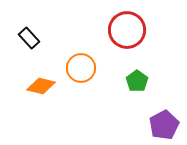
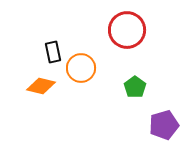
black rectangle: moved 24 px right, 14 px down; rotated 30 degrees clockwise
green pentagon: moved 2 px left, 6 px down
purple pentagon: rotated 12 degrees clockwise
